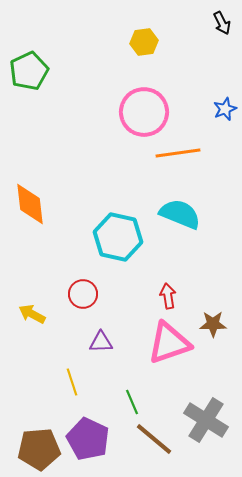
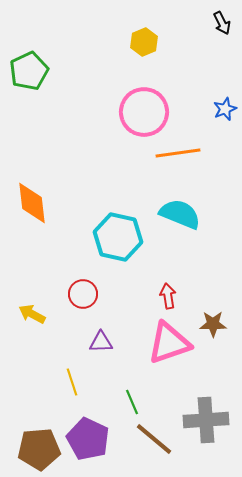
yellow hexagon: rotated 16 degrees counterclockwise
orange diamond: moved 2 px right, 1 px up
gray cross: rotated 36 degrees counterclockwise
